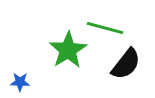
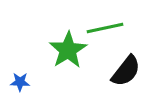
green line: rotated 27 degrees counterclockwise
black semicircle: moved 7 px down
